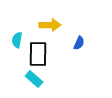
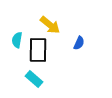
yellow arrow: rotated 40 degrees clockwise
black rectangle: moved 4 px up
